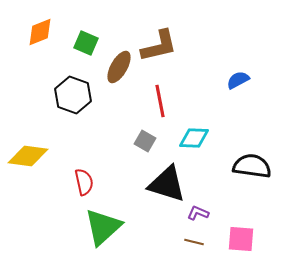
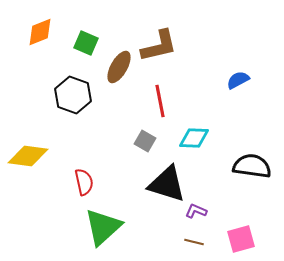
purple L-shape: moved 2 px left, 2 px up
pink square: rotated 20 degrees counterclockwise
